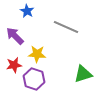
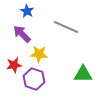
purple arrow: moved 7 px right, 2 px up
yellow star: moved 2 px right
green triangle: rotated 18 degrees clockwise
